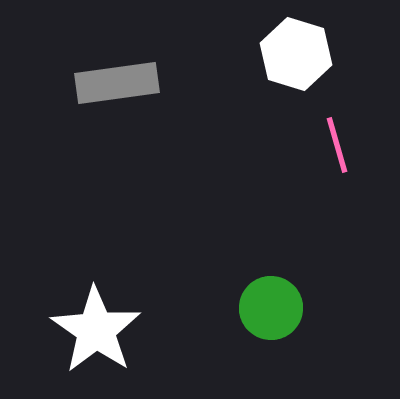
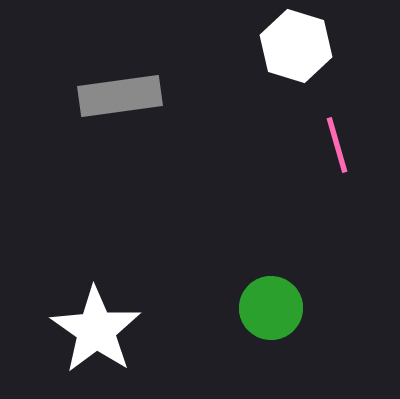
white hexagon: moved 8 px up
gray rectangle: moved 3 px right, 13 px down
